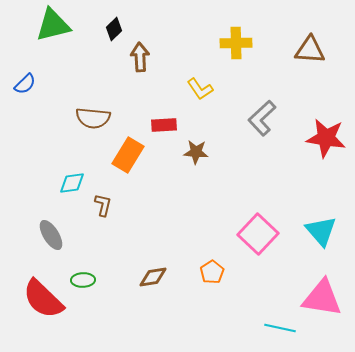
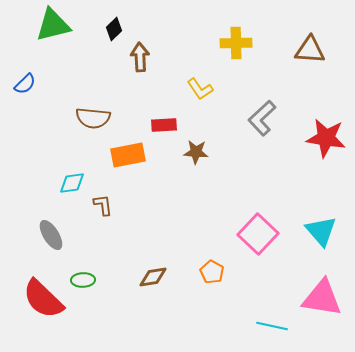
orange rectangle: rotated 48 degrees clockwise
brown L-shape: rotated 20 degrees counterclockwise
orange pentagon: rotated 10 degrees counterclockwise
cyan line: moved 8 px left, 2 px up
